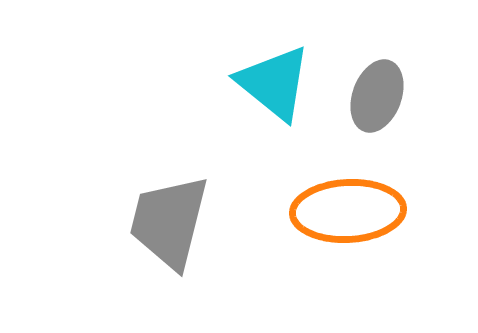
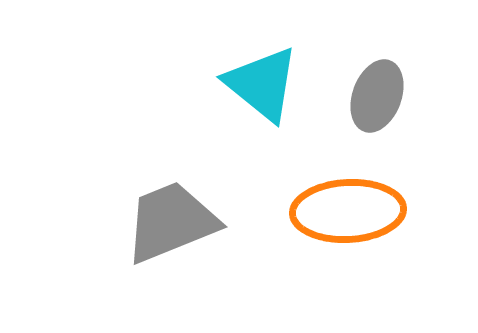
cyan triangle: moved 12 px left, 1 px down
gray trapezoid: moved 2 px right; rotated 54 degrees clockwise
